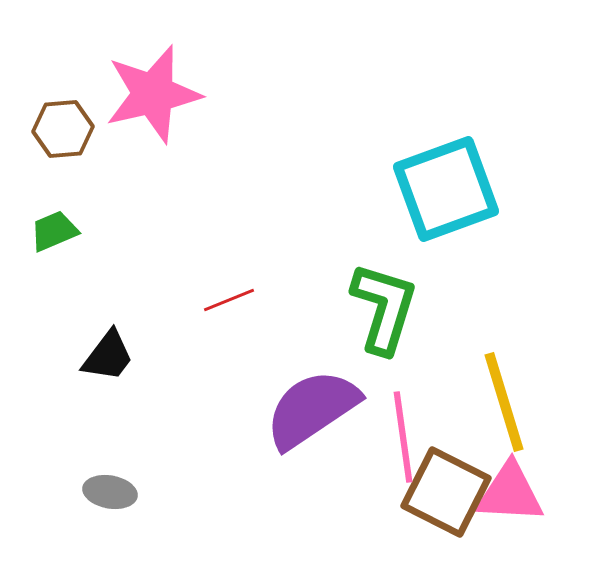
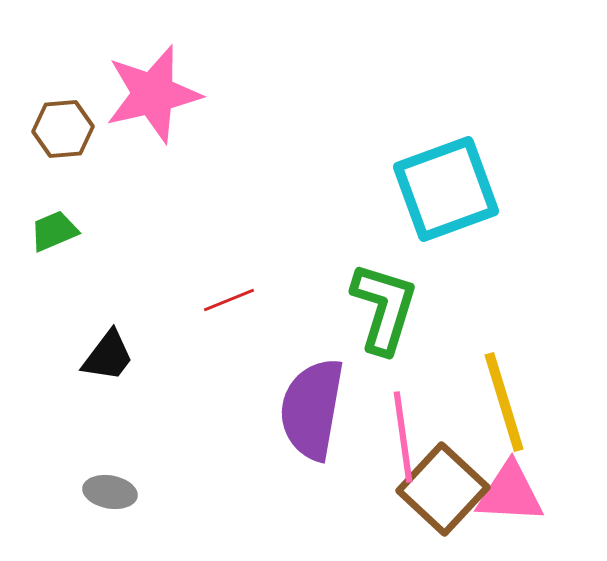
purple semicircle: rotated 46 degrees counterclockwise
brown square: moved 3 px left, 3 px up; rotated 16 degrees clockwise
